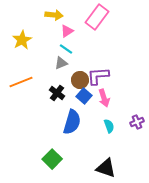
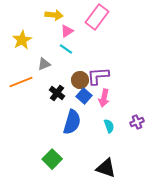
gray triangle: moved 17 px left, 1 px down
pink arrow: rotated 30 degrees clockwise
